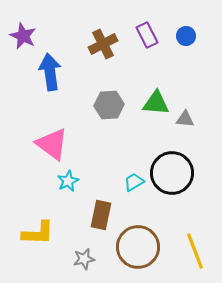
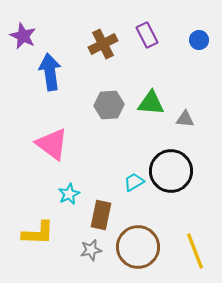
blue circle: moved 13 px right, 4 px down
green triangle: moved 5 px left
black circle: moved 1 px left, 2 px up
cyan star: moved 1 px right, 13 px down
gray star: moved 7 px right, 9 px up
